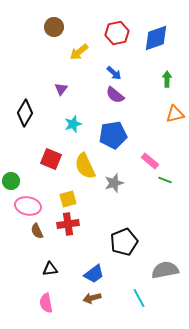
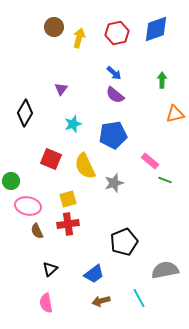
blue diamond: moved 9 px up
yellow arrow: moved 14 px up; rotated 144 degrees clockwise
green arrow: moved 5 px left, 1 px down
black triangle: rotated 35 degrees counterclockwise
brown arrow: moved 9 px right, 3 px down
